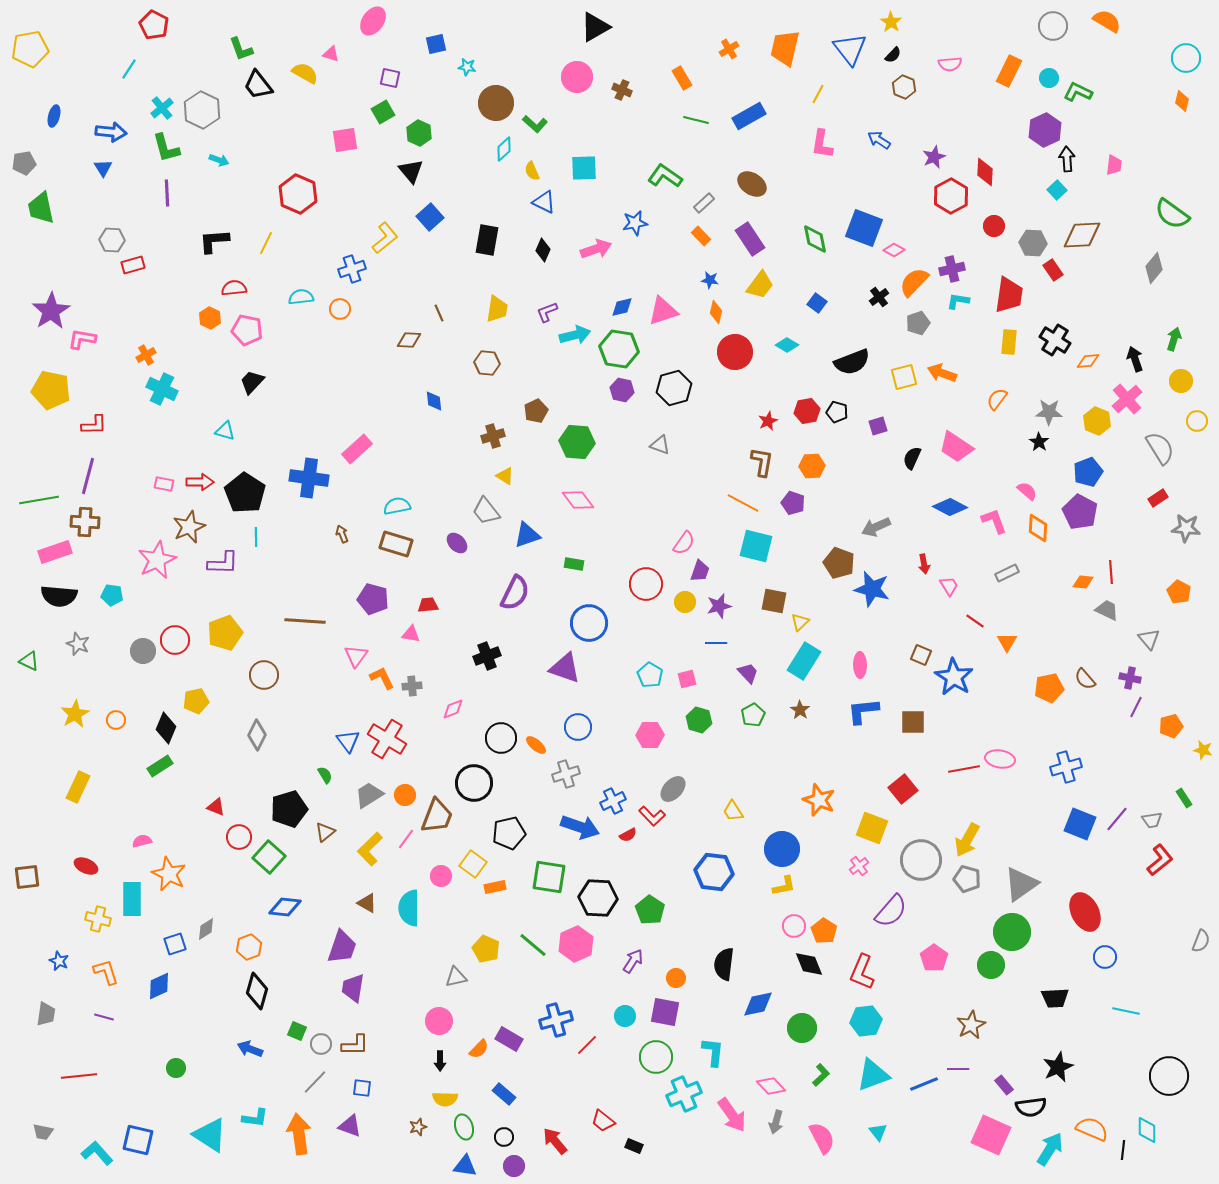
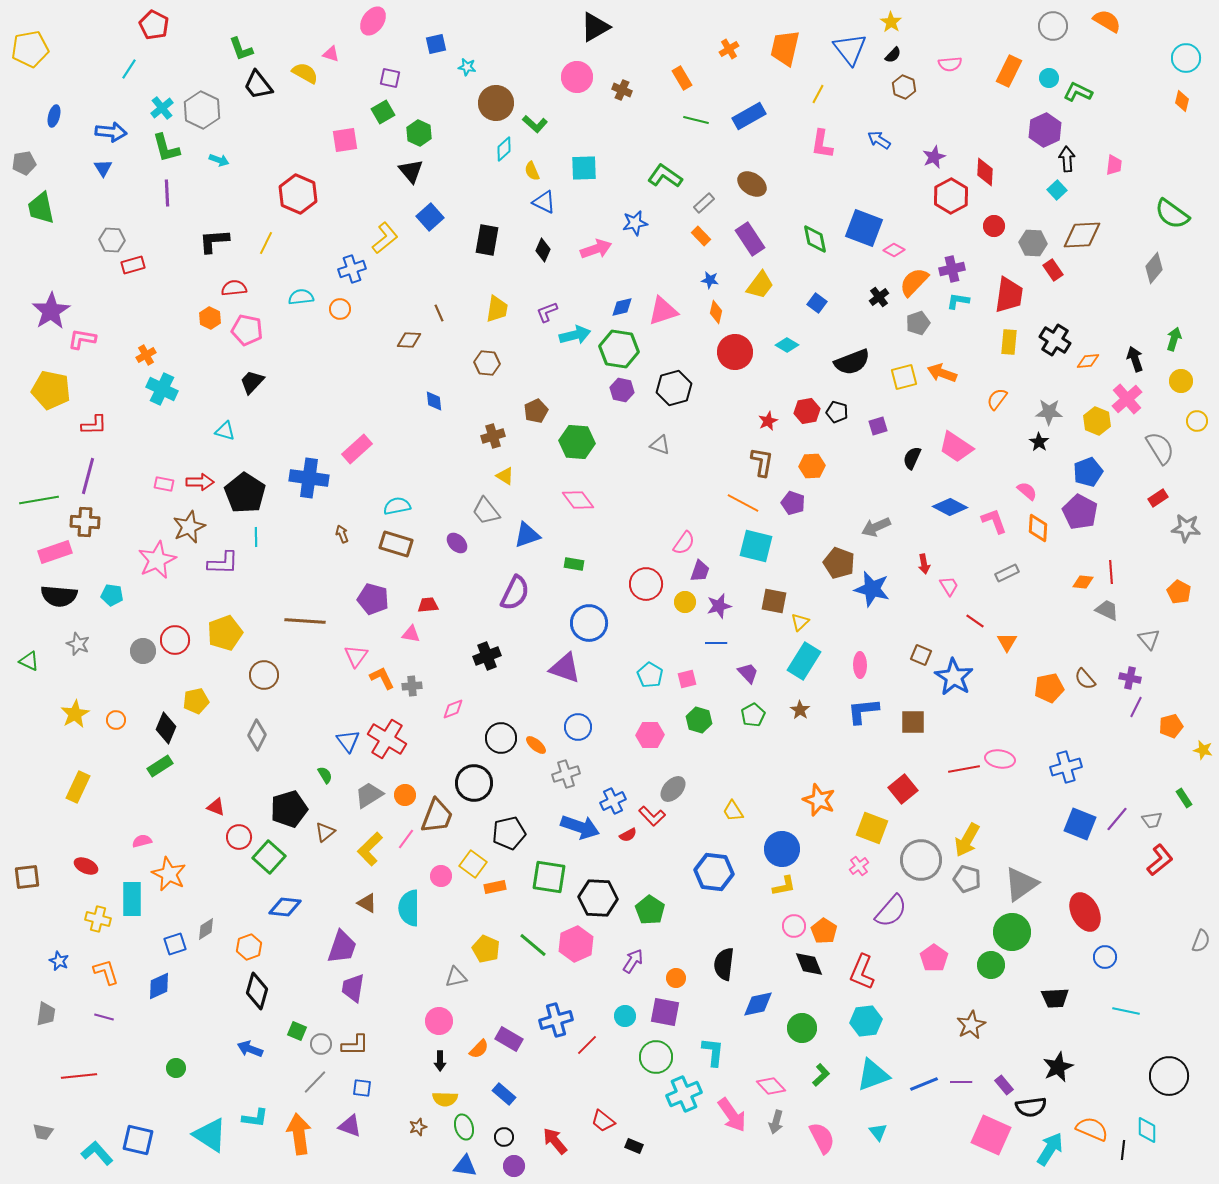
purple line at (958, 1069): moved 3 px right, 13 px down
